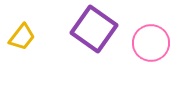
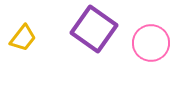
yellow trapezoid: moved 1 px right, 1 px down
